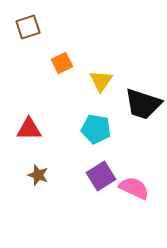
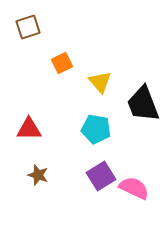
yellow triangle: moved 1 px left, 1 px down; rotated 15 degrees counterclockwise
black trapezoid: rotated 51 degrees clockwise
